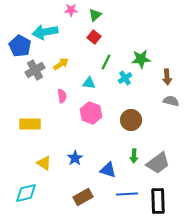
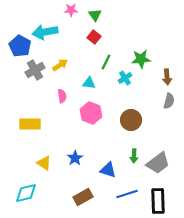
green triangle: rotated 24 degrees counterclockwise
yellow arrow: moved 1 px left, 1 px down
gray semicircle: moved 2 px left; rotated 91 degrees clockwise
blue line: rotated 15 degrees counterclockwise
